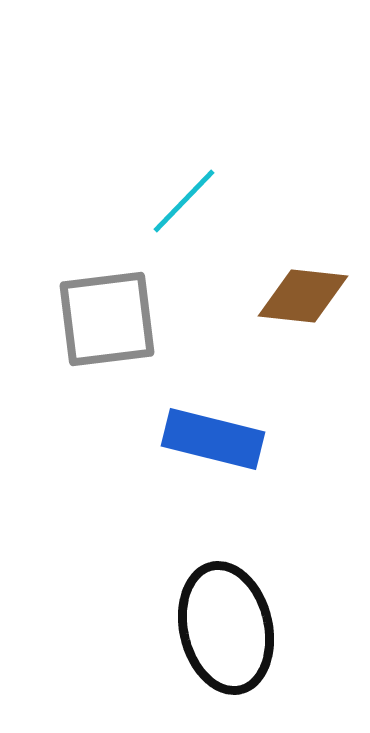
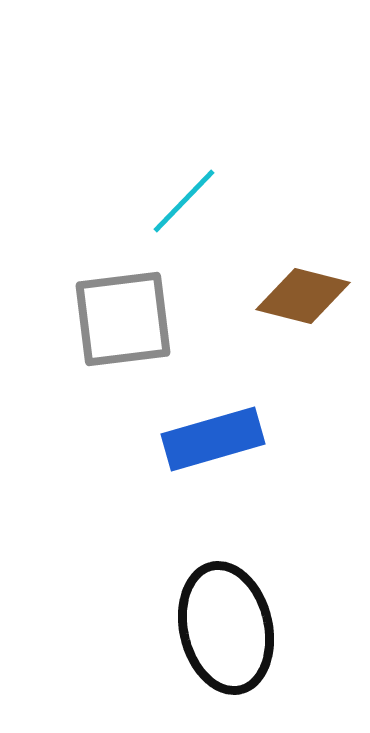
brown diamond: rotated 8 degrees clockwise
gray square: moved 16 px right
blue rectangle: rotated 30 degrees counterclockwise
